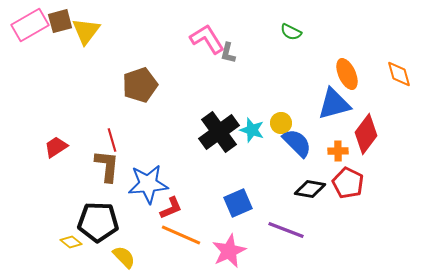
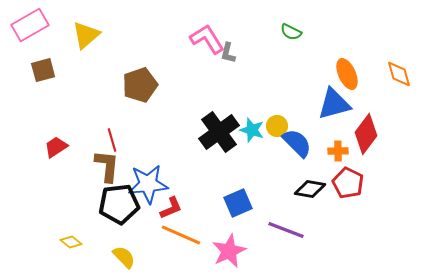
brown square: moved 17 px left, 49 px down
yellow triangle: moved 4 px down; rotated 12 degrees clockwise
yellow circle: moved 4 px left, 3 px down
black pentagon: moved 21 px right, 18 px up; rotated 9 degrees counterclockwise
